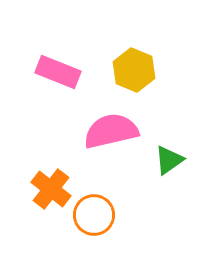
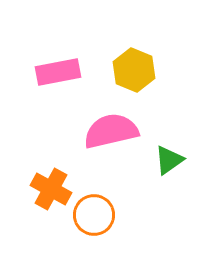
pink rectangle: rotated 33 degrees counterclockwise
orange cross: rotated 9 degrees counterclockwise
